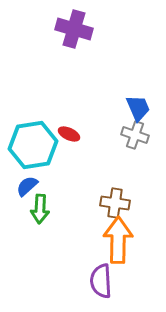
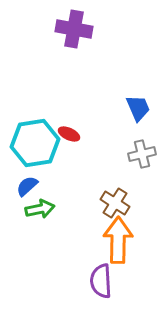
purple cross: rotated 6 degrees counterclockwise
gray cross: moved 7 px right, 19 px down; rotated 32 degrees counterclockwise
cyan hexagon: moved 2 px right, 2 px up
brown cross: rotated 24 degrees clockwise
green arrow: rotated 104 degrees counterclockwise
